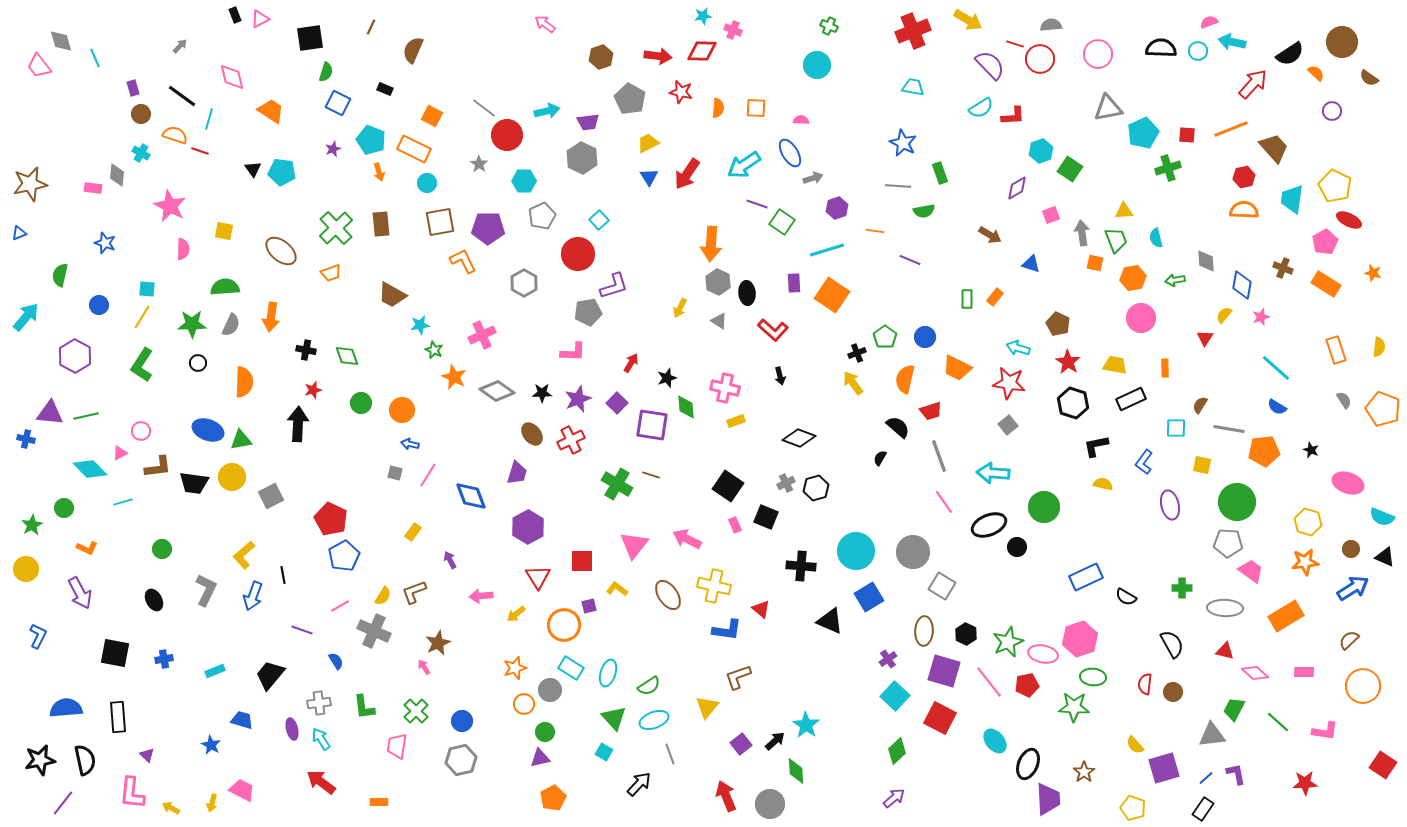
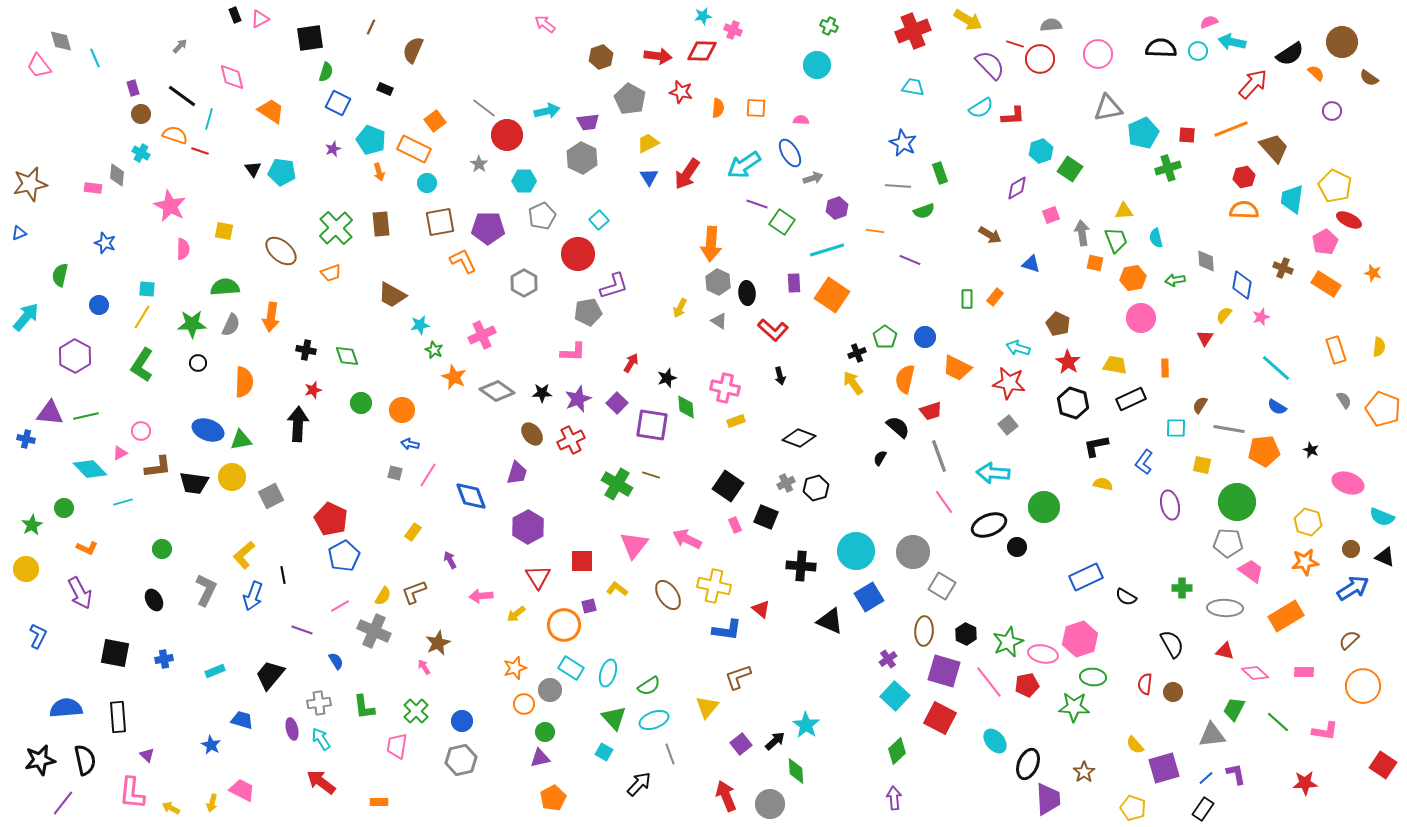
orange square at (432, 116): moved 3 px right, 5 px down; rotated 25 degrees clockwise
green semicircle at (924, 211): rotated 10 degrees counterclockwise
purple arrow at (894, 798): rotated 55 degrees counterclockwise
